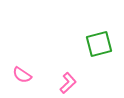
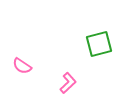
pink semicircle: moved 9 px up
